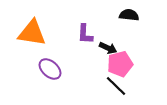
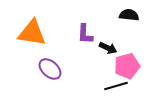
pink pentagon: moved 7 px right, 2 px down
black line: rotated 60 degrees counterclockwise
